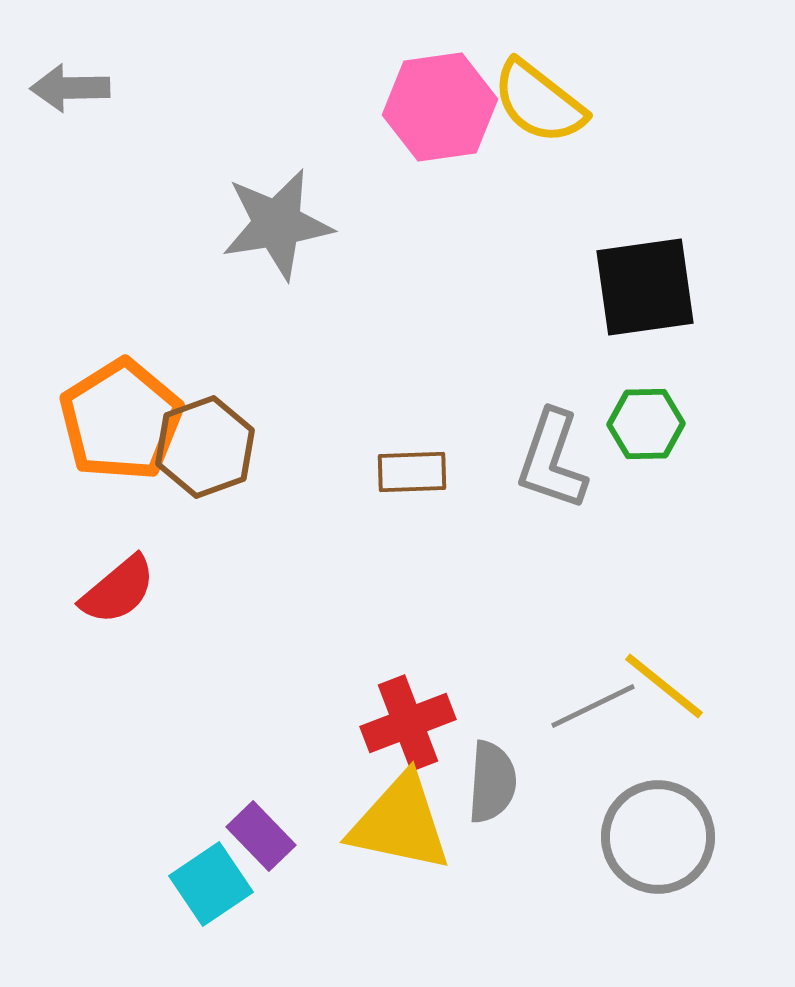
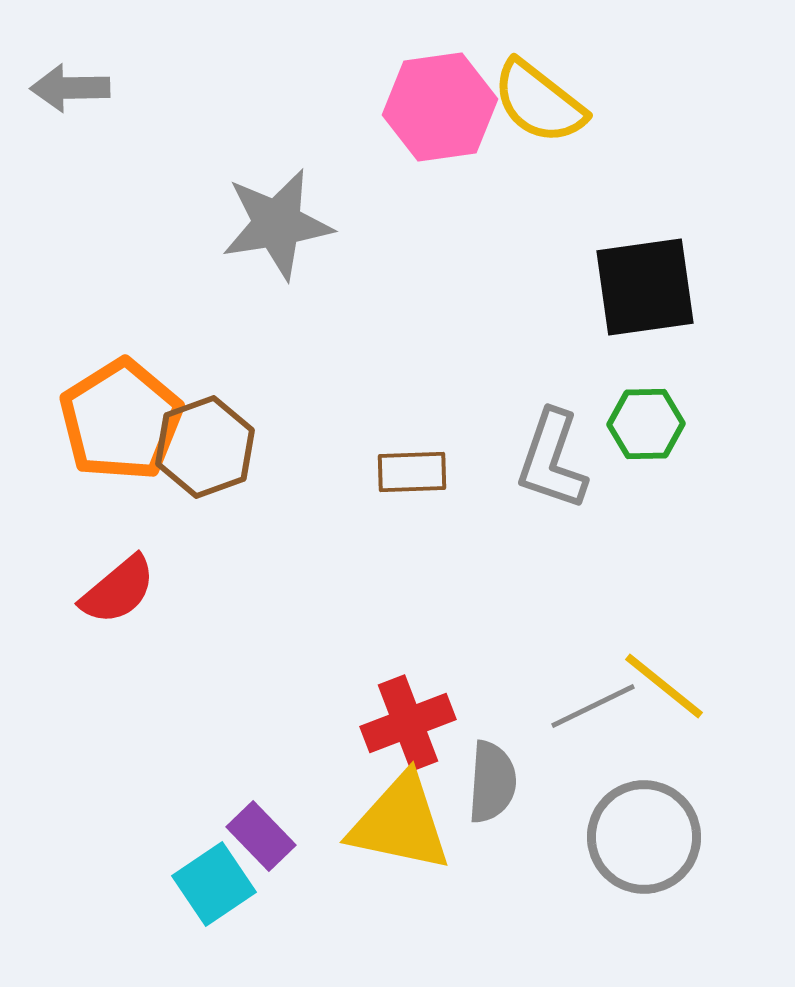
gray circle: moved 14 px left
cyan square: moved 3 px right
